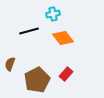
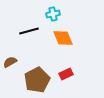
orange diamond: rotated 15 degrees clockwise
brown semicircle: moved 2 px up; rotated 40 degrees clockwise
red rectangle: rotated 24 degrees clockwise
